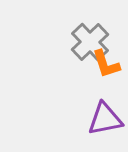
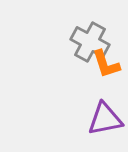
gray cross: rotated 18 degrees counterclockwise
